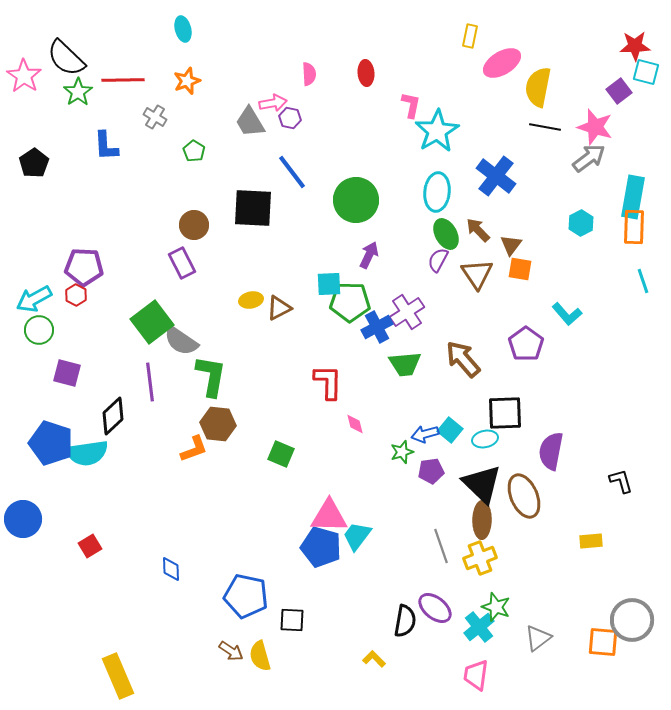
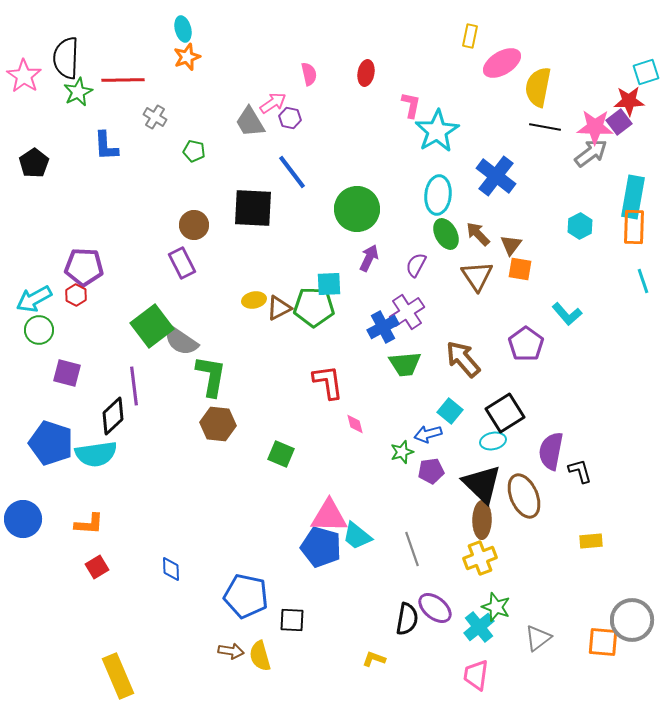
red star at (635, 46): moved 6 px left, 55 px down
black semicircle at (66, 58): rotated 48 degrees clockwise
cyan square at (646, 72): rotated 32 degrees counterclockwise
red ellipse at (366, 73): rotated 15 degrees clockwise
pink semicircle at (309, 74): rotated 10 degrees counterclockwise
orange star at (187, 81): moved 24 px up
purple square at (619, 91): moved 31 px down
green star at (78, 92): rotated 8 degrees clockwise
pink arrow at (273, 103): rotated 24 degrees counterclockwise
pink star at (595, 127): rotated 15 degrees counterclockwise
green pentagon at (194, 151): rotated 20 degrees counterclockwise
gray arrow at (589, 158): moved 2 px right, 5 px up
cyan ellipse at (437, 192): moved 1 px right, 3 px down
green circle at (356, 200): moved 1 px right, 9 px down
cyan hexagon at (581, 223): moved 1 px left, 3 px down
brown arrow at (478, 230): moved 4 px down
purple arrow at (369, 255): moved 3 px down
purple semicircle at (438, 260): moved 22 px left, 5 px down
brown triangle at (477, 274): moved 2 px down
yellow ellipse at (251, 300): moved 3 px right
green pentagon at (350, 302): moved 36 px left, 5 px down
green square at (152, 322): moved 4 px down
blue cross at (377, 327): moved 6 px right
purple line at (150, 382): moved 16 px left, 4 px down
red L-shape at (328, 382): rotated 9 degrees counterclockwise
black square at (505, 413): rotated 30 degrees counterclockwise
cyan square at (450, 430): moved 19 px up
blue arrow at (425, 434): moved 3 px right
cyan ellipse at (485, 439): moved 8 px right, 2 px down
orange L-shape at (194, 449): moved 105 px left, 75 px down; rotated 24 degrees clockwise
cyan semicircle at (87, 453): moved 9 px right, 1 px down
black L-shape at (621, 481): moved 41 px left, 10 px up
cyan trapezoid at (357, 536): rotated 88 degrees counterclockwise
red square at (90, 546): moved 7 px right, 21 px down
gray line at (441, 546): moved 29 px left, 3 px down
black semicircle at (405, 621): moved 2 px right, 2 px up
brown arrow at (231, 651): rotated 25 degrees counterclockwise
yellow L-shape at (374, 659): rotated 25 degrees counterclockwise
